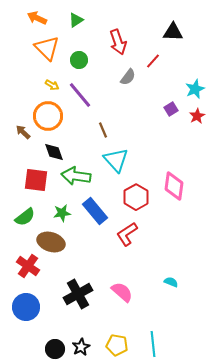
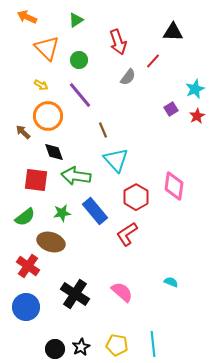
orange arrow: moved 10 px left, 1 px up
yellow arrow: moved 11 px left
black cross: moved 3 px left; rotated 28 degrees counterclockwise
